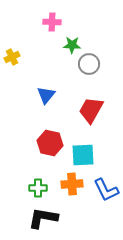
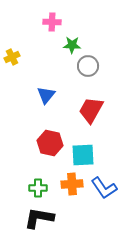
gray circle: moved 1 px left, 2 px down
blue L-shape: moved 2 px left, 2 px up; rotated 8 degrees counterclockwise
black L-shape: moved 4 px left
